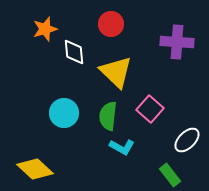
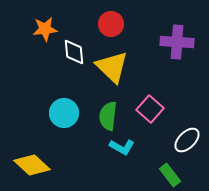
orange star: rotated 10 degrees clockwise
yellow triangle: moved 4 px left, 5 px up
yellow diamond: moved 3 px left, 4 px up
